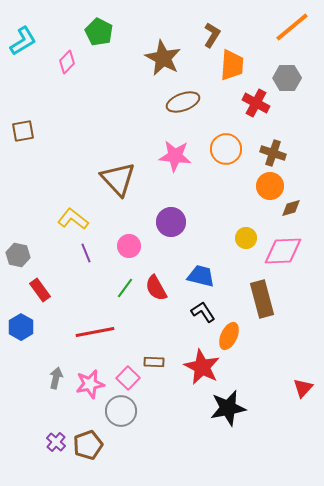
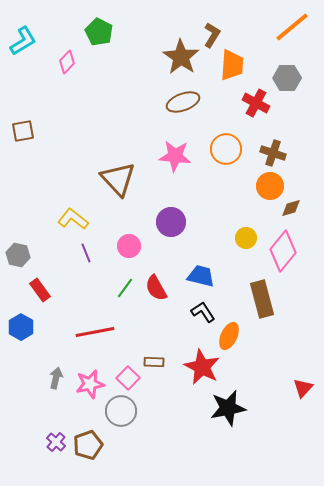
brown star at (163, 58): moved 18 px right, 1 px up; rotated 6 degrees clockwise
pink diamond at (283, 251): rotated 48 degrees counterclockwise
